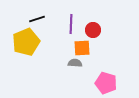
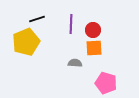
orange square: moved 12 px right
